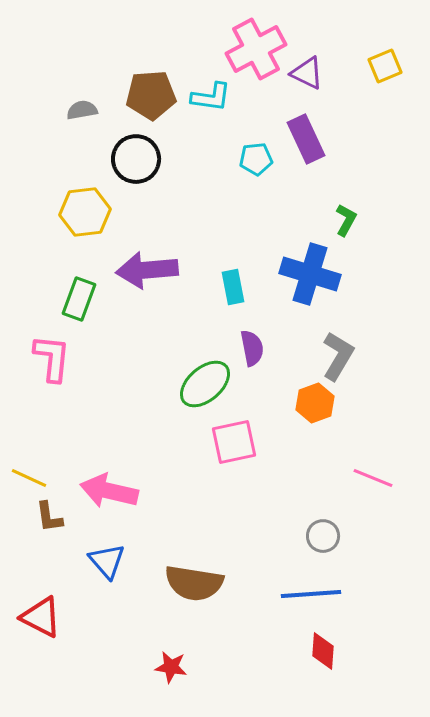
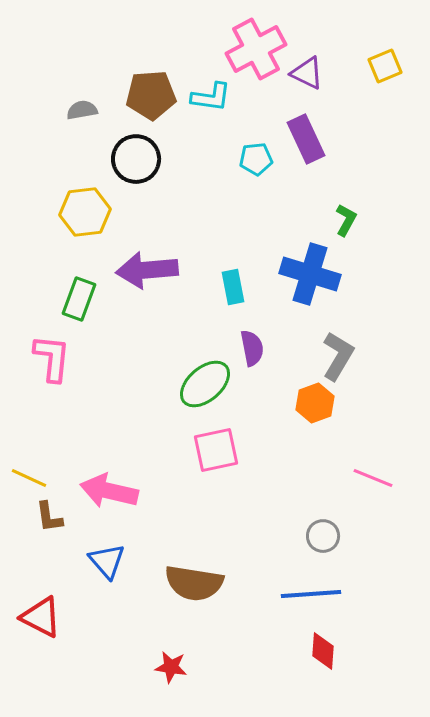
pink square: moved 18 px left, 8 px down
